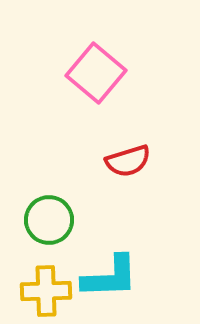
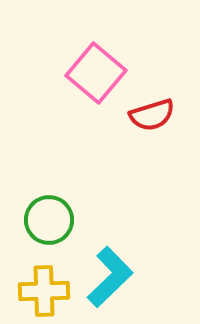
red semicircle: moved 24 px right, 46 px up
cyan L-shape: rotated 42 degrees counterclockwise
yellow cross: moved 2 px left
